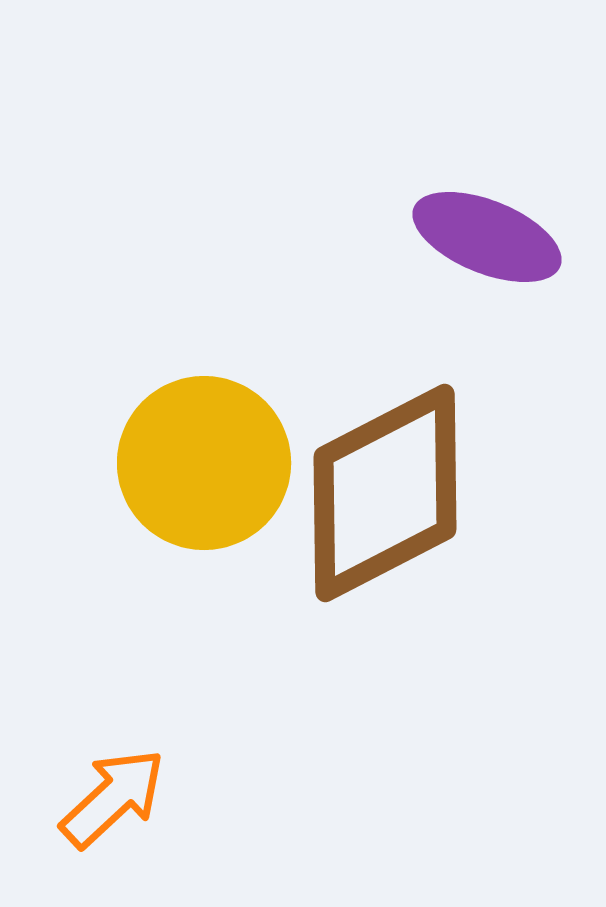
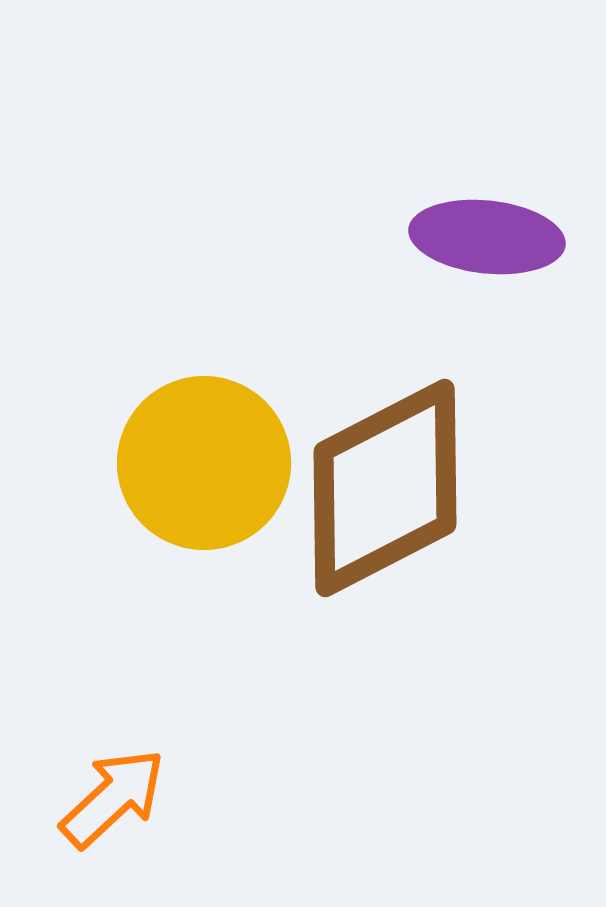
purple ellipse: rotated 16 degrees counterclockwise
brown diamond: moved 5 px up
